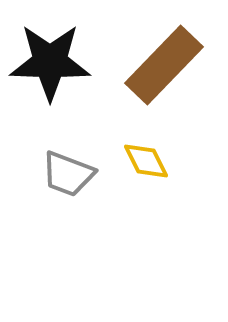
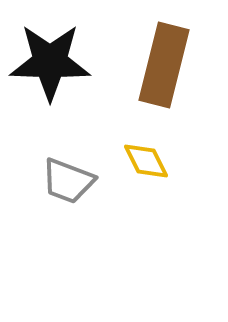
brown rectangle: rotated 30 degrees counterclockwise
gray trapezoid: moved 7 px down
